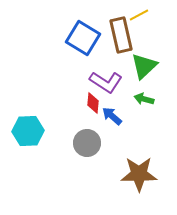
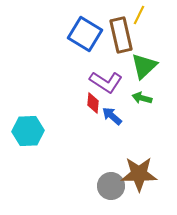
yellow line: rotated 36 degrees counterclockwise
blue square: moved 2 px right, 4 px up
green arrow: moved 2 px left, 1 px up
gray circle: moved 24 px right, 43 px down
